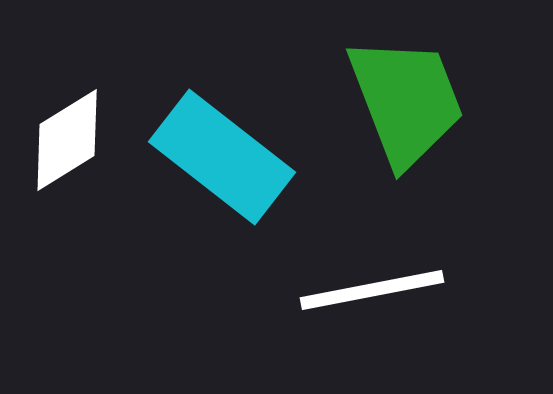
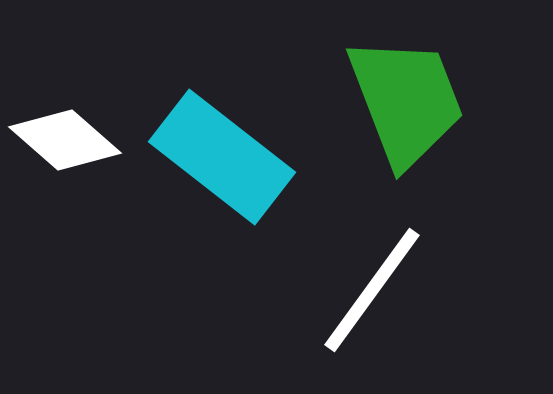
white diamond: moved 2 px left; rotated 73 degrees clockwise
white line: rotated 43 degrees counterclockwise
